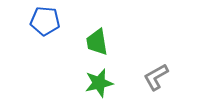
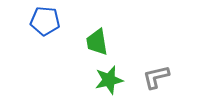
gray L-shape: rotated 16 degrees clockwise
green star: moved 10 px right, 3 px up
